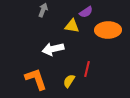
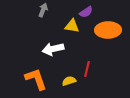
yellow semicircle: rotated 40 degrees clockwise
